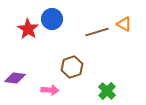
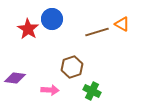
orange triangle: moved 2 px left
green cross: moved 15 px left; rotated 18 degrees counterclockwise
